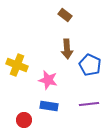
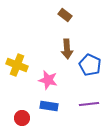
red circle: moved 2 px left, 2 px up
